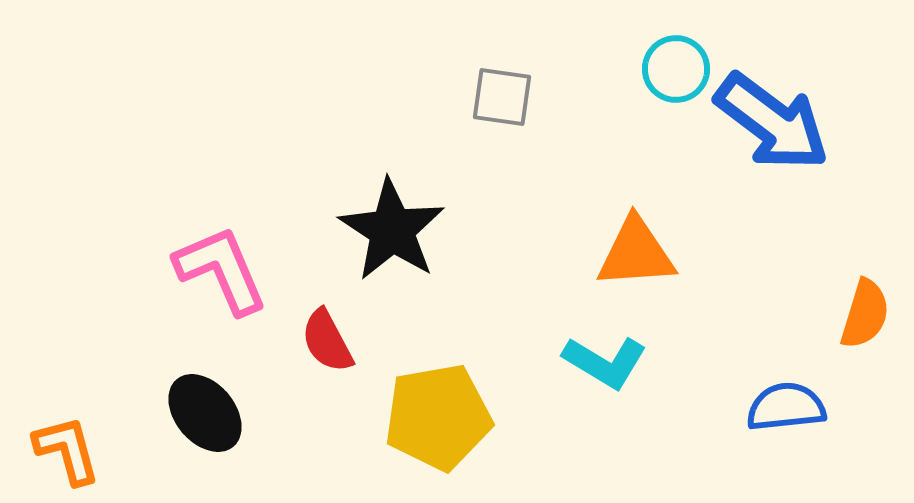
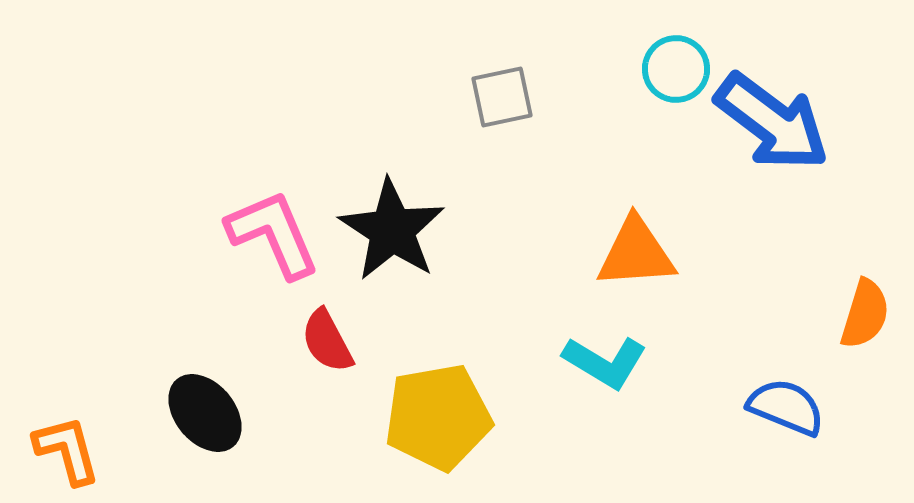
gray square: rotated 20 degrees counterclockwise
pink L-shape: moved 52 px right, 36 px up
blue semicircle: rotated 28 degrees clockwise
